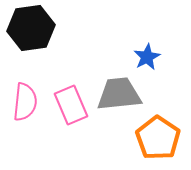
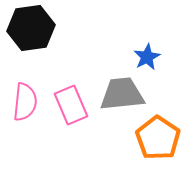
gray trapezoid: moved 3 px right
